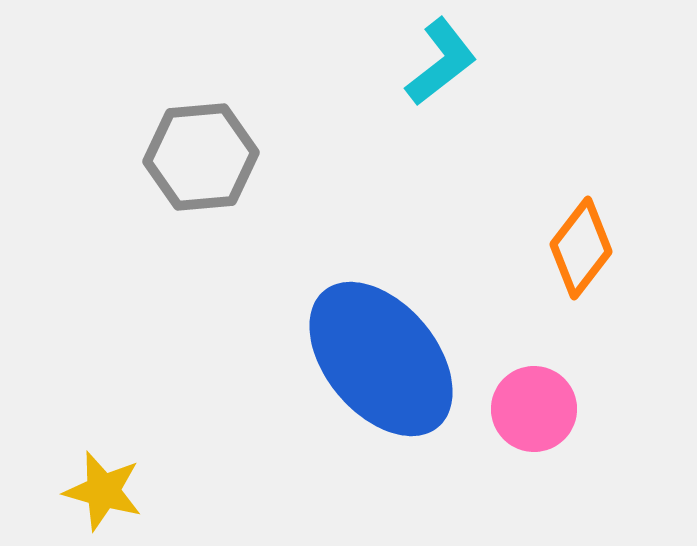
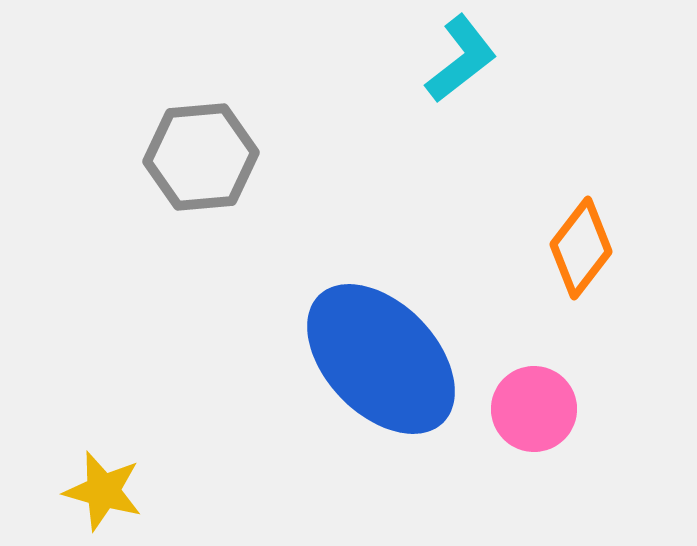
cyan L-shape: moved 20 px right, 3 px up
blue ellipse: rotated 4 degrees counterclockwise
